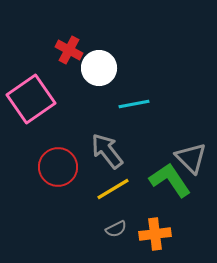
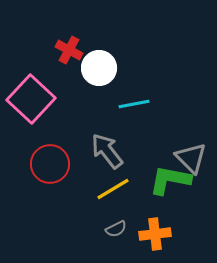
pink square: rotated 12 degrees counterclockwise
red circle: moved 8 px left, 3 px up
green L-shape: rotated 45 degrees counterclockwise
